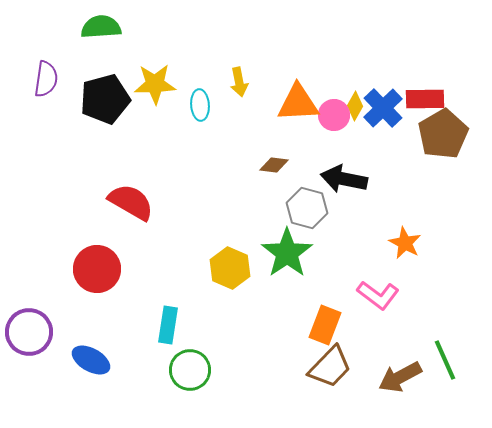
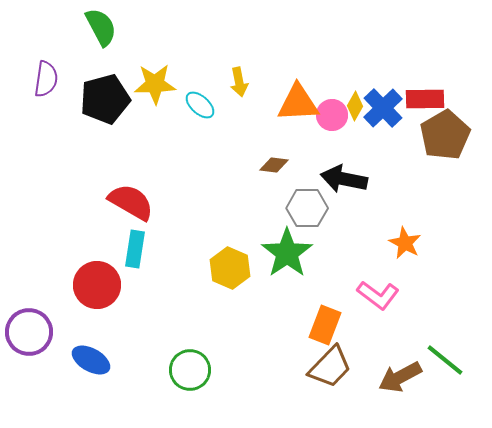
green semicircle: rotated 66 degrees clockwise
cyan ellipse: rotated 44 degrees counterclockwise
pink circle: moved 2 px left
brown pentagon: moved 2 px right, 1 px down
gray hexagon: rotated 15 degrees counterclockwise
red circle: moved 16 px down
cyan rectangle: moved 33 px left, 76 px up
green line: rotated 27 degrees counterclockwise
